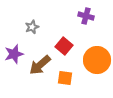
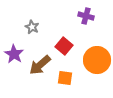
gray star: rotated 24 degrees counterclockwise
purple star: rotated 24 degrees counterclockwise
